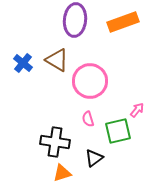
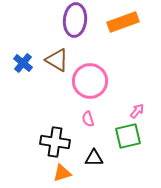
pink arrow: moved 1 px down
green square: moved 10 px right, 5 px down
black triangle: rotated 36 degrees clockwise
